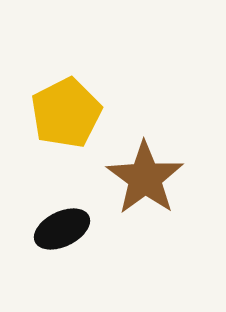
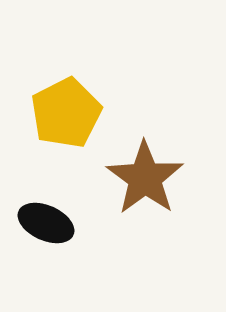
black ellipse: moved 16 px left, 6 px up; rotated 50 degrees clockwise
